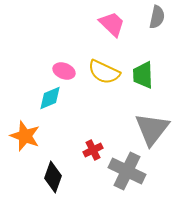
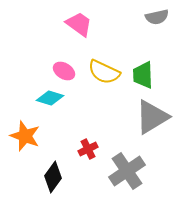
gray semicircle: rotated 65 degrees clockwise
pink trapezoid: moved 33 px left; rotated 8 degrees counterclockwise
pink ellipse: rotated 10 degrees clockwise
cyan diamond: rotated 40 degrees clockwise
gray triangle: moved 12 px up; rotated 21 degrees clockwise
red cross: moved 5 px left, 1 px up
gray cross: rotated 30 degrees clockwise
black diamond: rotated 16 degrees clockwise
